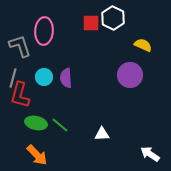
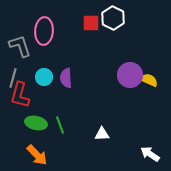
yellow semicircle: moved 6 px right, 35 px down
green line: rotated 30 degrees clockwise
